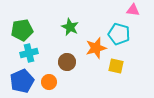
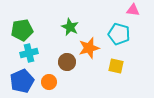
orange star: moved 7 px left
